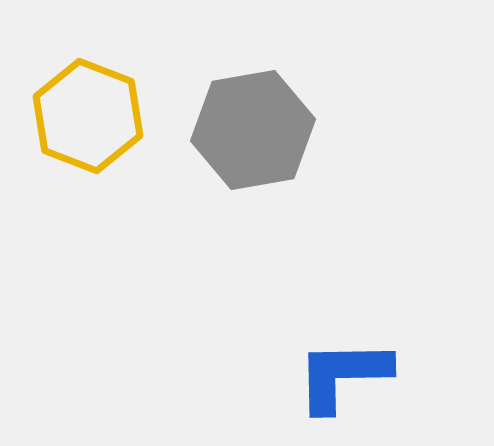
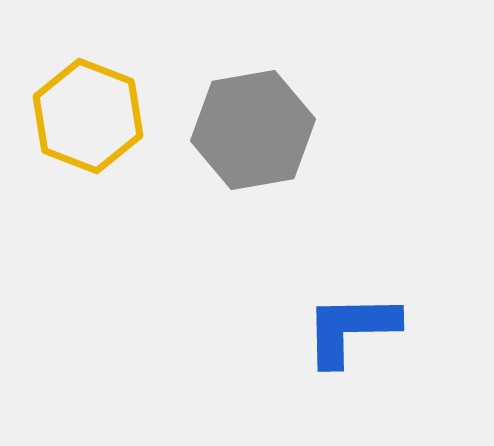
blue L-shape: moved 8 px right, 46 px up
